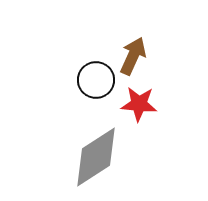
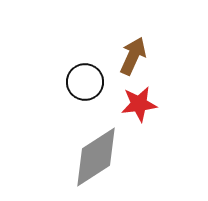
black circle: moved 11 px left, 2 px down
red star: rotated 12 degrees counterclockwise
